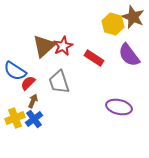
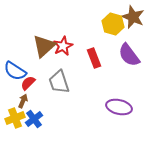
red rectangle: rotated 36 degrees clockwise
brown arrow: moved 10 px left
